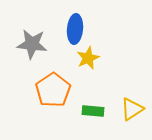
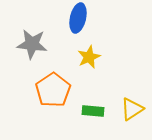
blue ellipse: moved 3 px right, 11 px up; rotated 8 degrees clockwise
yellow star: moved 1 px right, 1 px up
